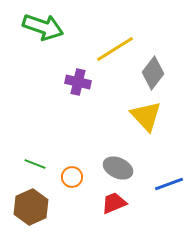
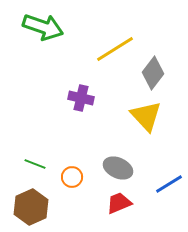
purple cross: moved 3 px right, 16 px down
blue line: rotated 12 degrees counterclockwise
red trapezoid: moved 5 px right
